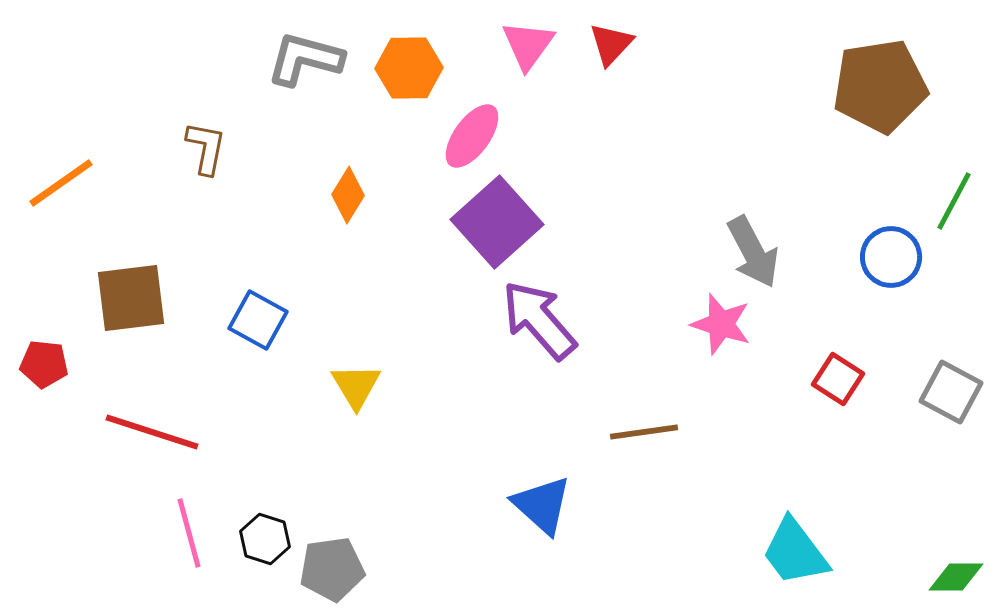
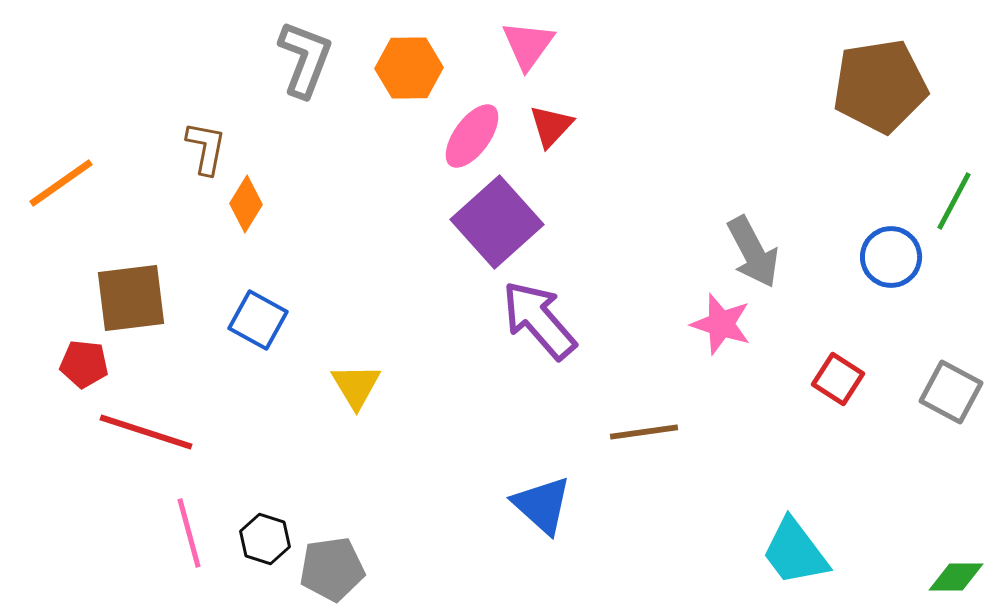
red triangle: moved 60 px left, 82 px down
gray L-shape: rotated 96 degrees clockwise
orange diamond: moved 102 px left, 9 px down
red pentagon: moved 40 px right
red line: moved 6 px left
